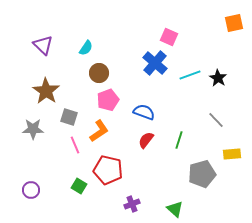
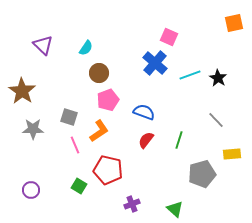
brown star: moved 24 px left
